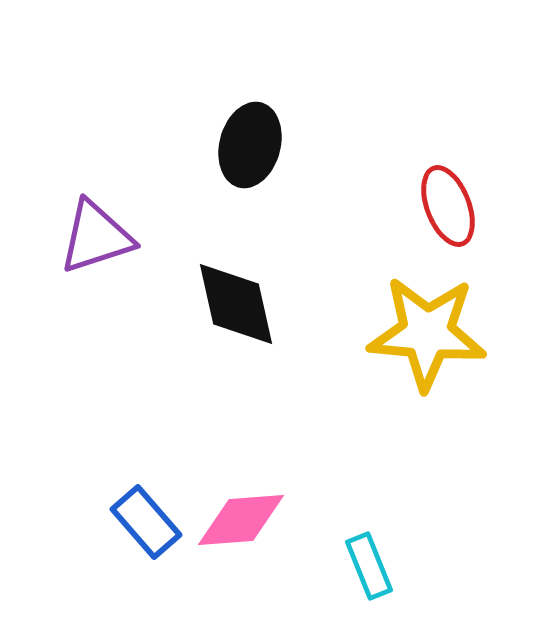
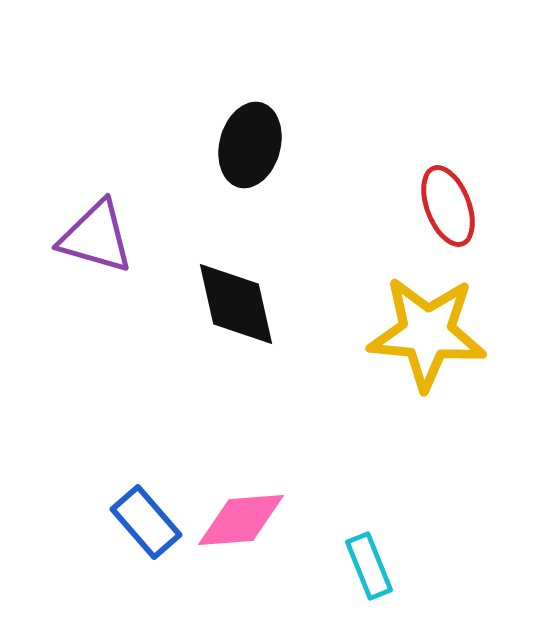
purple triangle: rotated 34 degrees clockwise
